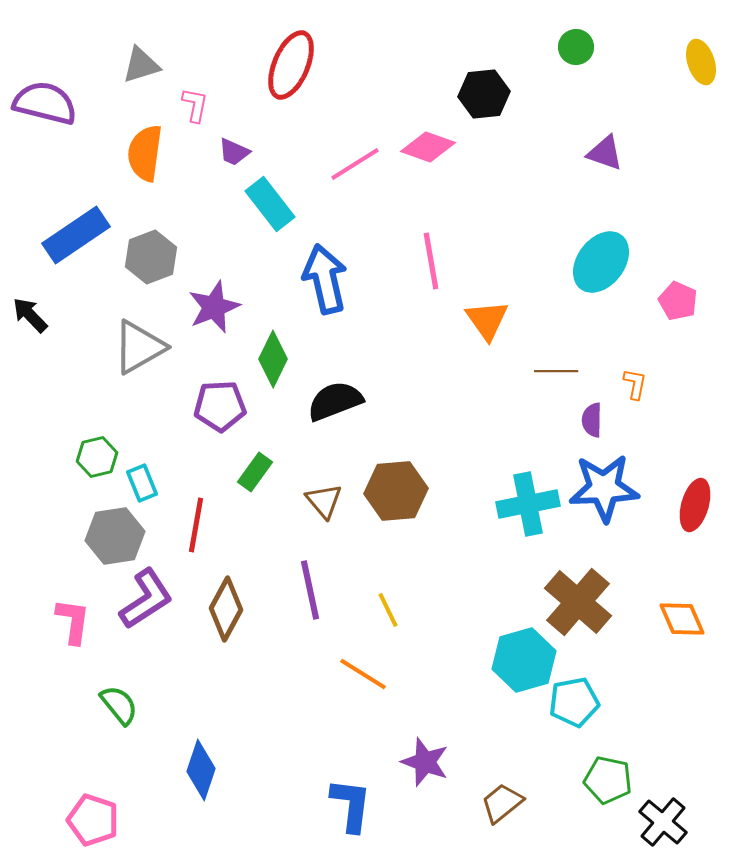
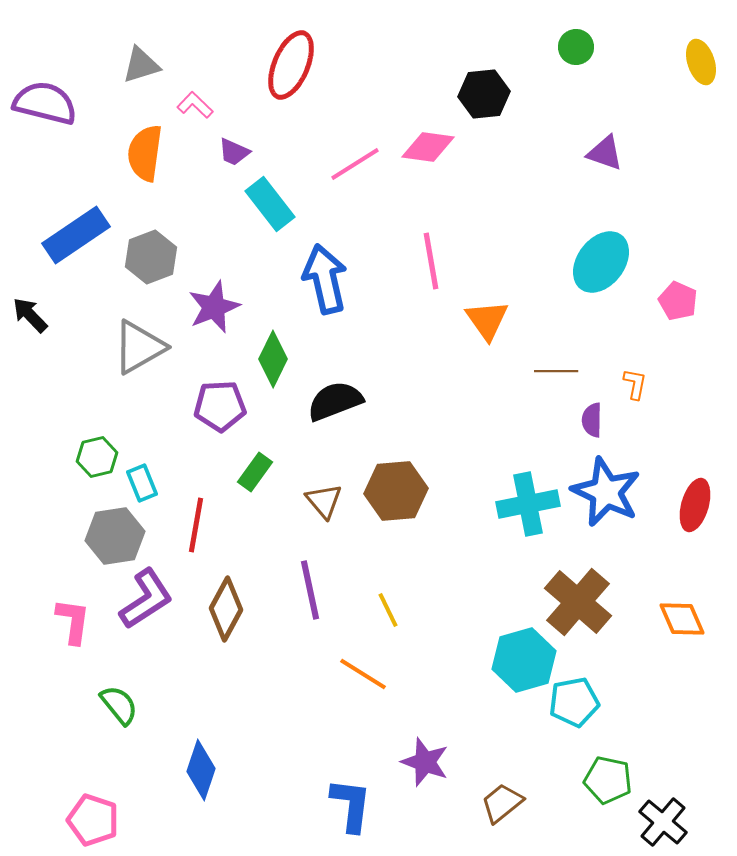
pink L-shape at (195, 105): rotated 57 degrees counterclockwise
pink diamond at (428, 147): rotated 12 degrees counterclockwise
blue star at (604, 488): moved 2 px right, 4 px down; rotated 28 degrees clockwise
